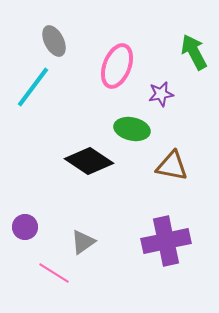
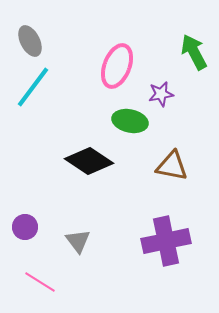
gray ellipse: moved 24 px left
green ellipse: moved 2 px left, 8 px up
gray triangle: moved 5 px left, 1 px up; rotated 32 degrees counterclockwise
pink line: moved 14 px left, 9 px down
